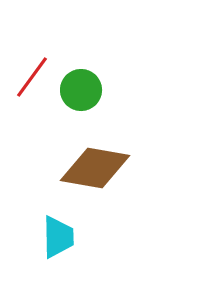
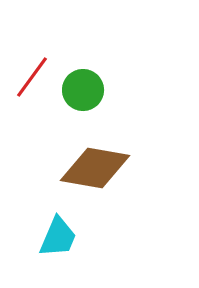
green circle: moved 2 px right
cyan trapezoid: rotated 24 degrees clockwise
